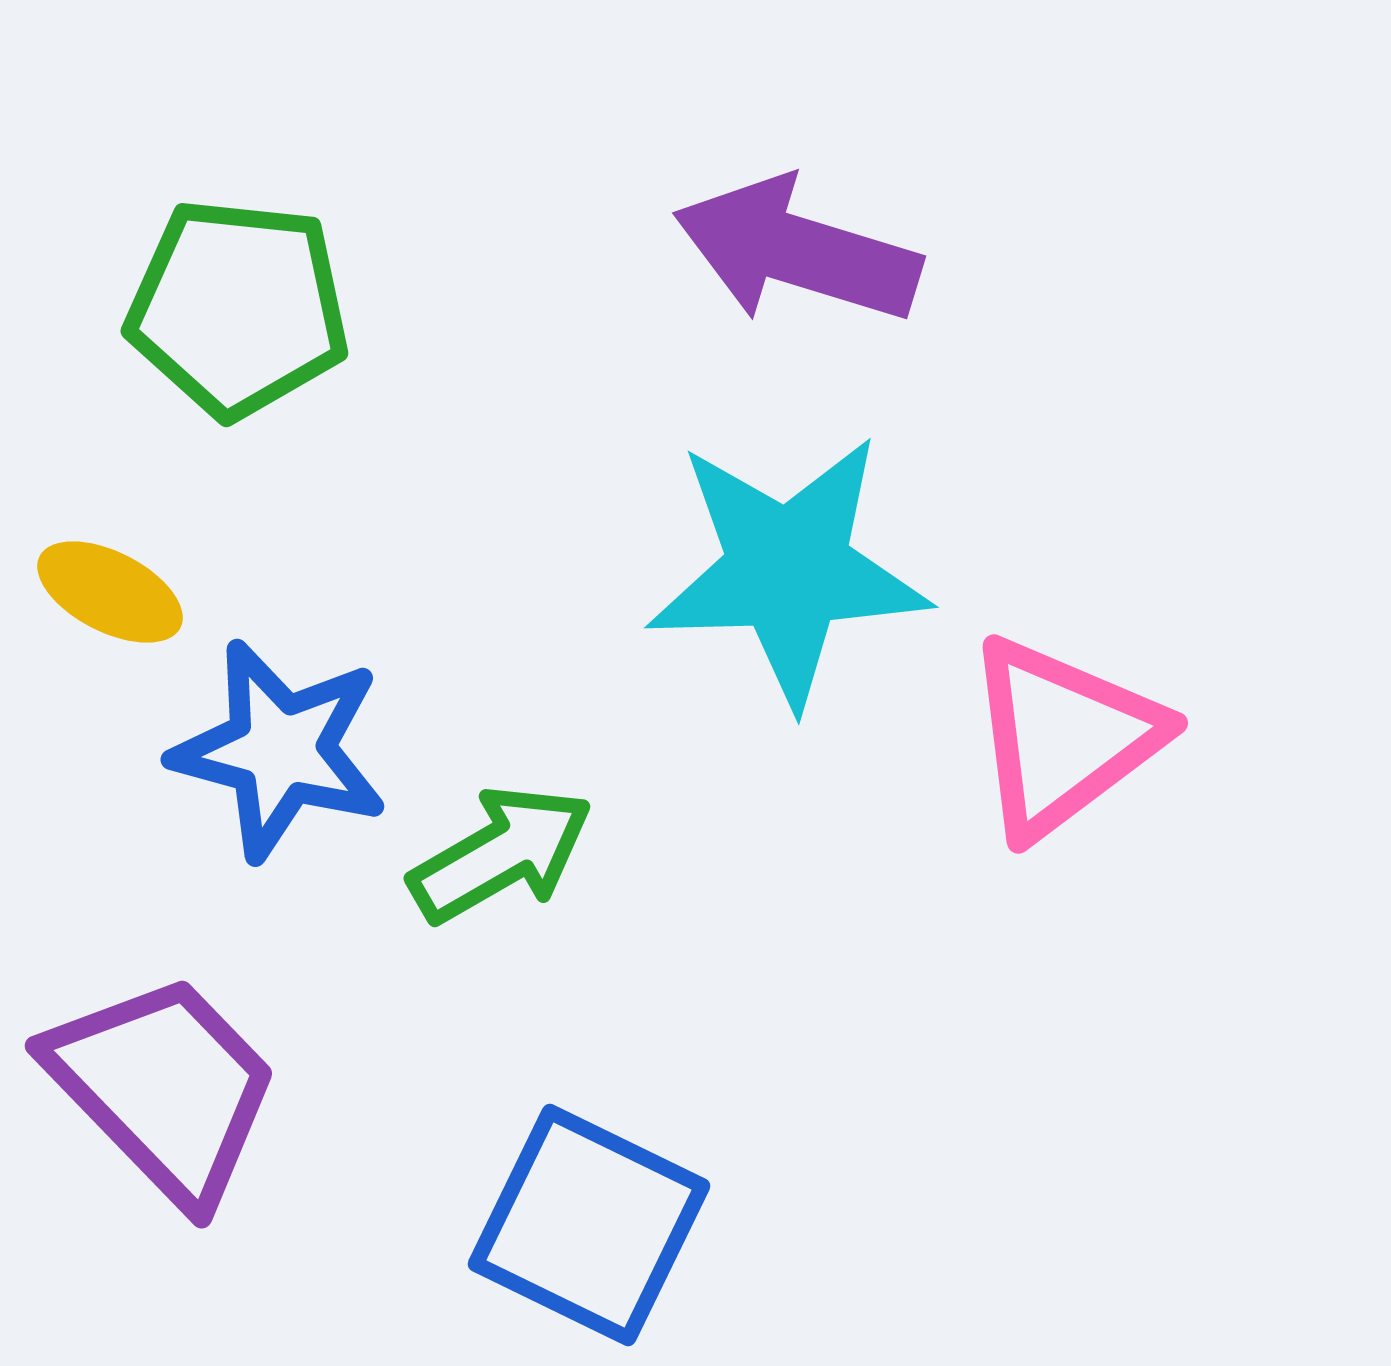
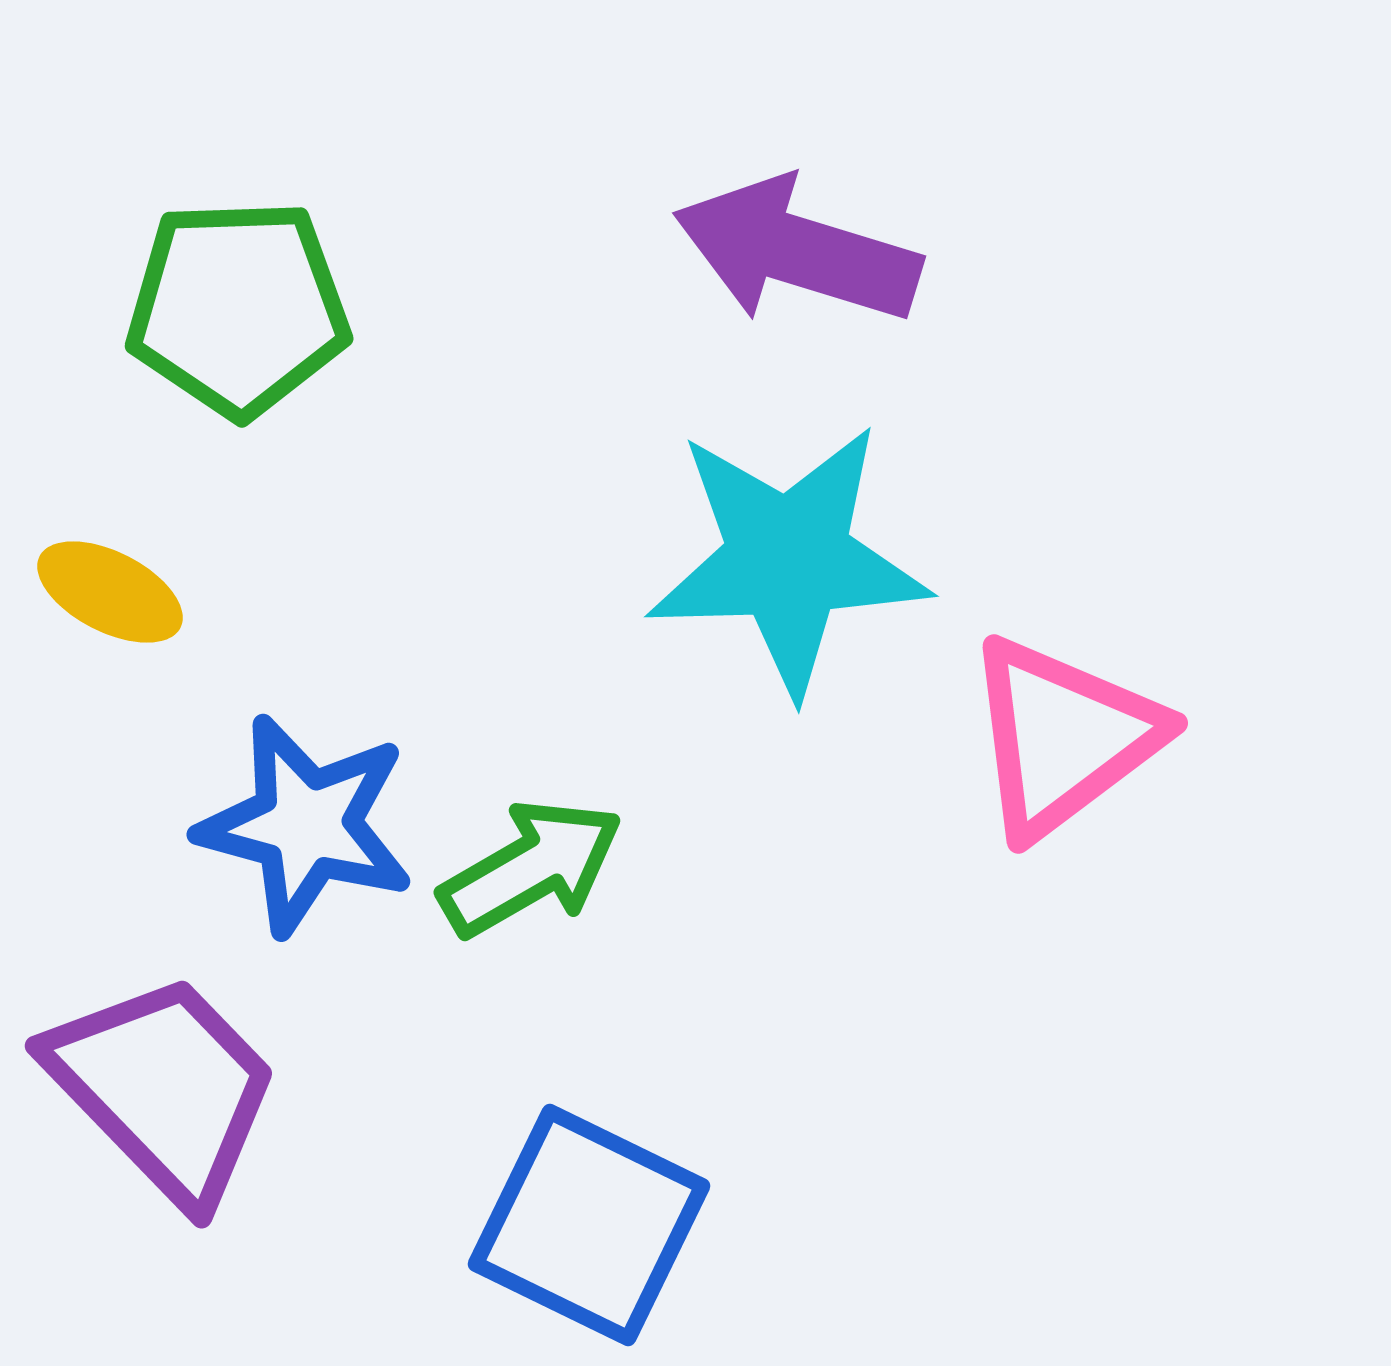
green pentagon: rotated 8 degrees counterclockwise
cyan star: moved 11 px up
blue star: moved 26 px right, 75 px down
green arrow: moved 30 px right, 14 px down
